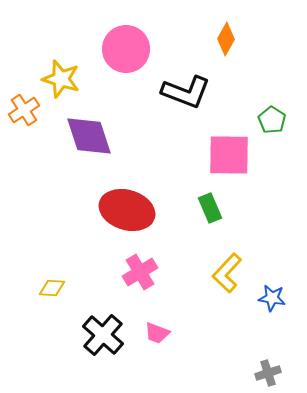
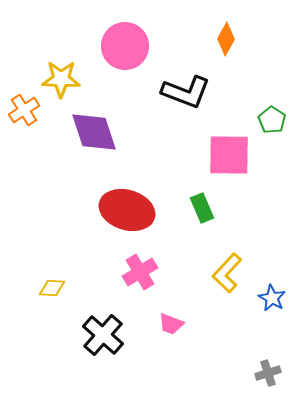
pink circle: moved 1 px left, 3 px up
yellow star: rotated 15 degrees counterclockwise
purple diamond: moved 5 px right, 4 px up
green rectangle: moved 8 px left
blue star: rotated 20 degrees clockwise
pink trapezoid: moved 14 px right, 9 px up
